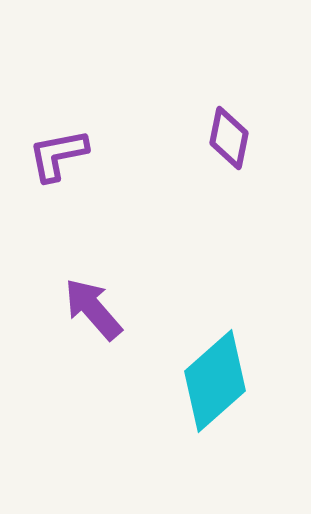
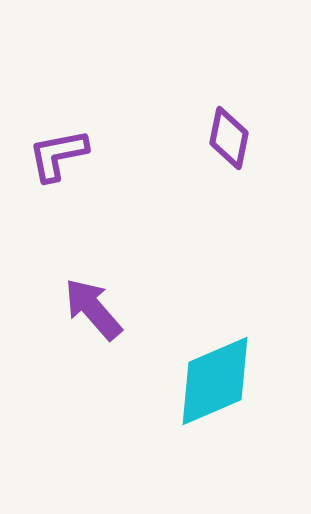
cyan diamond: rotated 18 degrees clockwise
